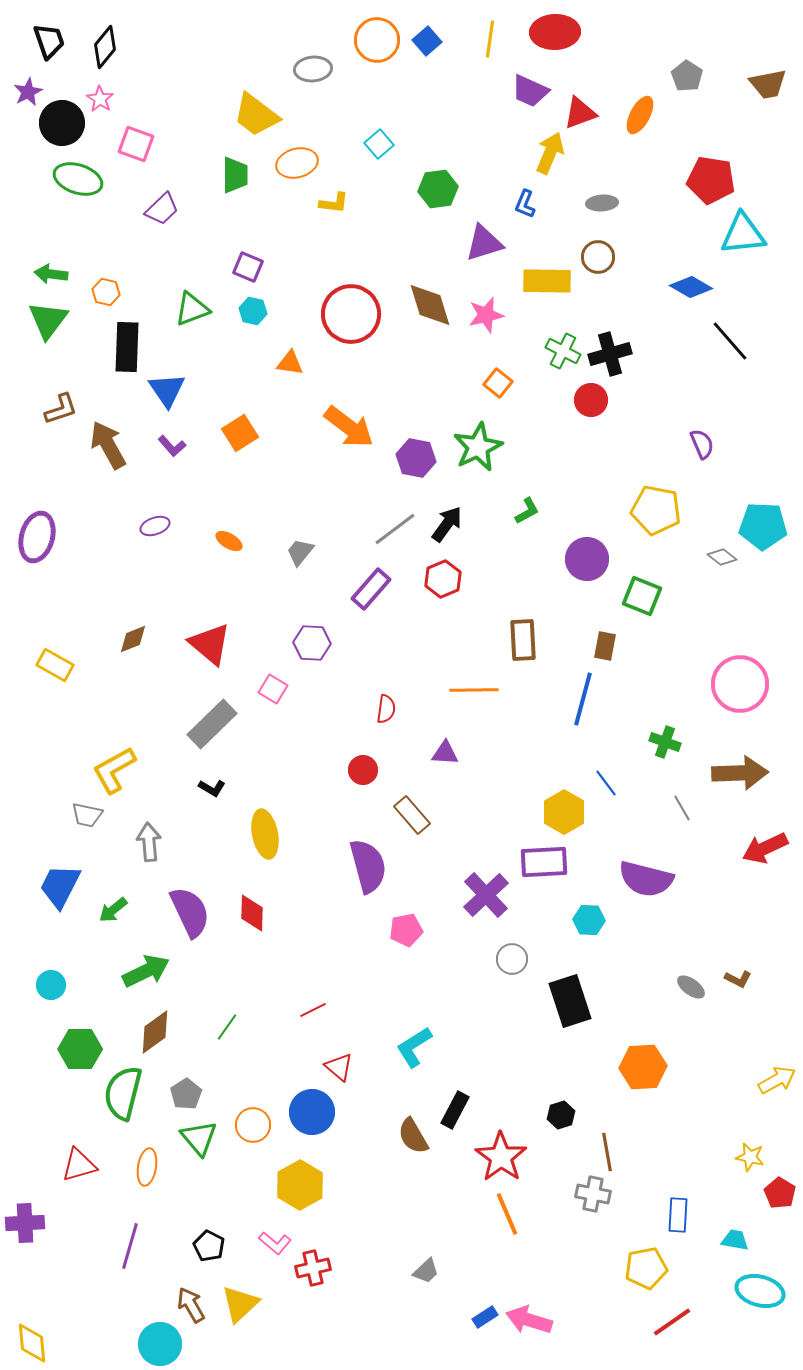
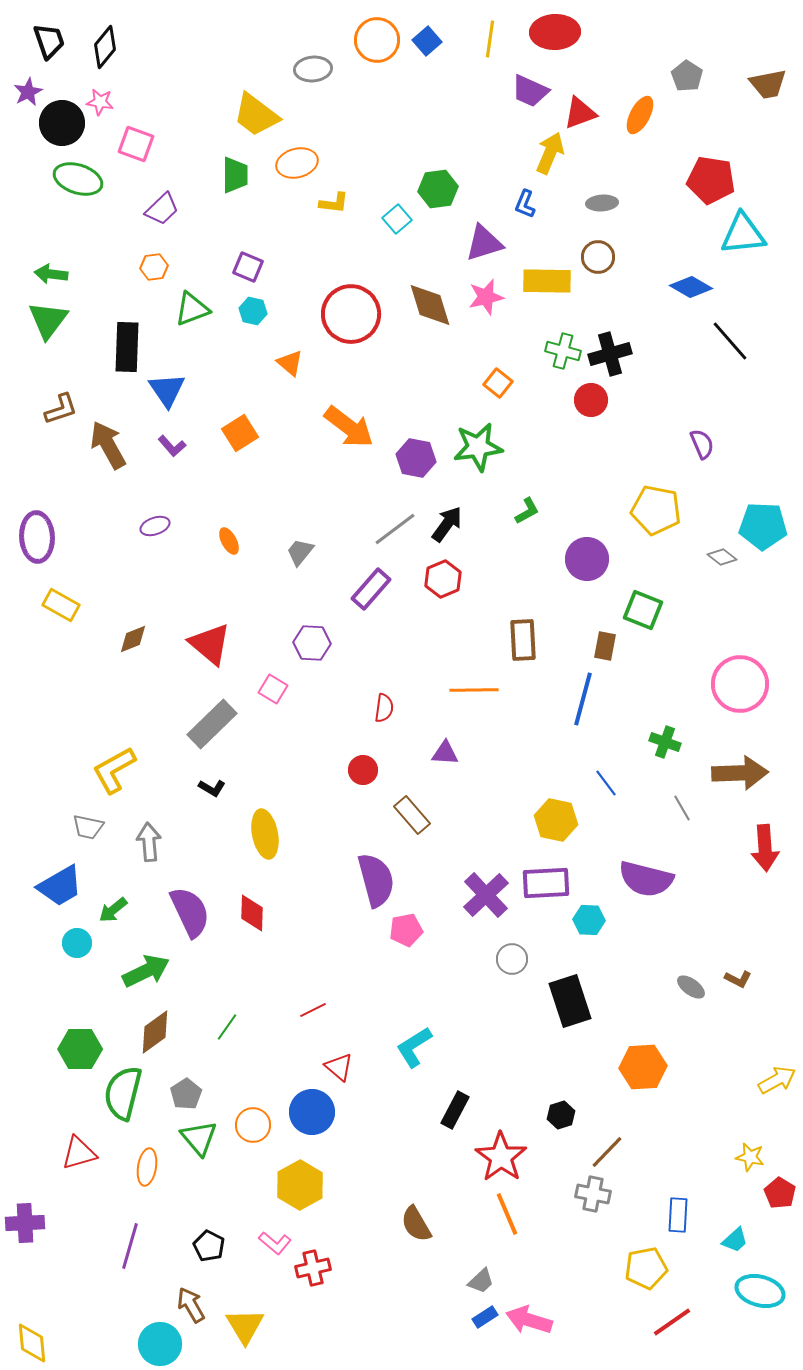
pink star at (100, 99): moved 3 px down; rotated 24 degrees counterclockwise
cyan square at (379, 144): moved 18 px right, 75 px down
orange hexagon at (106, 292): moved 48 px right, 25 px up; rotated 20 degrees counterclockwise
pink star at (486, 315): moved 18 px up
green cross at (563, 351): rotated 12 degrees counterclockwise
orange triangle at (290, 363): rotated 32 degrees clockwise
green star at (478, 447): rotated 18 degrees clockwise
purple ellipse at (37, 537): rotated 18 degrees counterclockwise
orange ellipse at (229, 541): rotated 32 degrees clockwise
green square at (642, 596): moved 1 px right, 14 px down
yellow rectangle at (55, 665): moved 6 px right, 60 px up
red semicircle at (386, 709): moved 2 px left, 1 px up
yellow hexagon at (564, 812): moved 8 px left, 8 px down; rotated 18 degrees counterclockwise
gray trapezoid at (87, 815): moved 1 px right, 12 px down
red arrow at (765, 848): rotated 69 degrees counterclockwise
purple rectangle at (544, 862): moved 2 px right, 21 px down
purple semicircle at (368, 866): moved 8 px right, 14 px down
blue trapezoid at (60, 886): rotated 147 degrees counterclockwise
cyan circle at (51, 985): moved 26 px right, 42 px up
brown semicircle at (413, 1136): moved 3 px right, 88 px down
brown line at (607, 1152): rotated 54 degrees clockwise
red triangle at (79, 1165): moved 12 px up
cyan trapezoid at (735, 1240): rotated 128 degrees clockwise
gray trapezoid at (426, 1271): moved 55 px right, 10 px down
yellow triangle at (240, 1304): moved 5 px right, 22 px down; rotated 18 degrees counterclockwise
